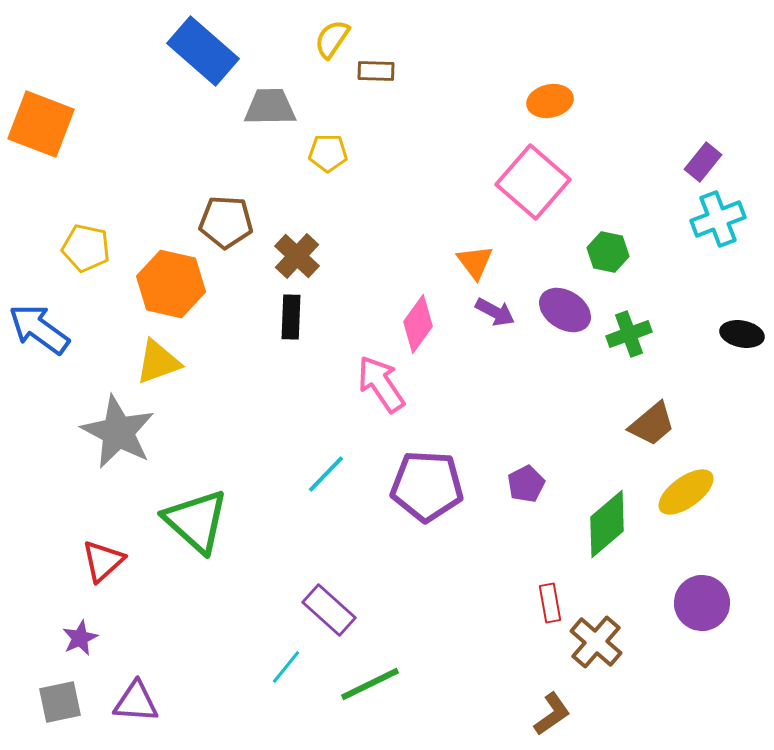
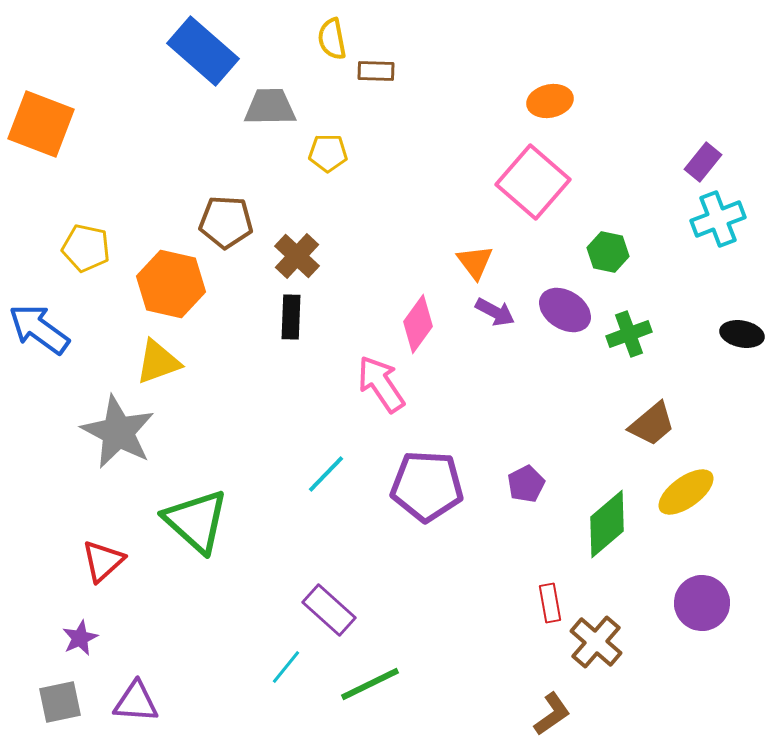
yellow semicircle at (332, 39): rotated 45 degrees counterclockwise
